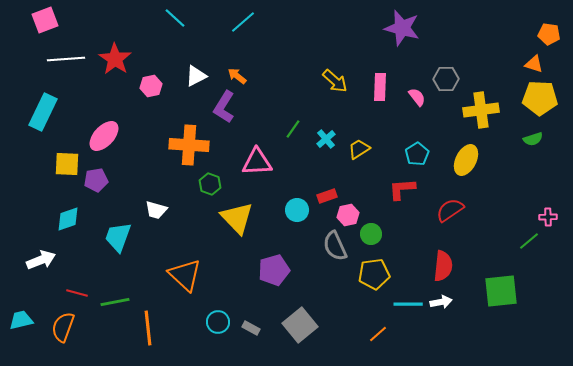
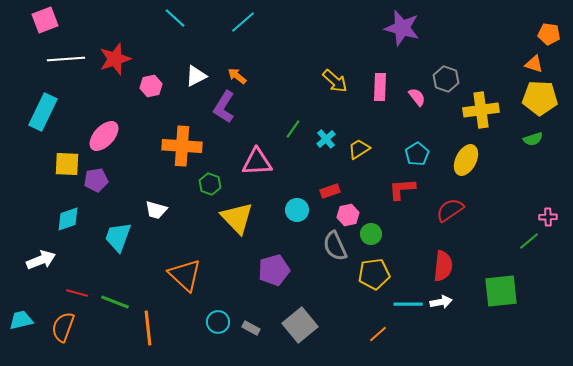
red star at (115, 59): rotated 20 degrees clockwise
gray hexagon at (446, 79): rotated 20 degrees clockwise
orange cross at (189, 145): moved 7 px left, 1 px down
red rectangle at (327, 196): moved 3 px right, 5 px up
green line at (115, 302): rotated 32 degrees clockwise
